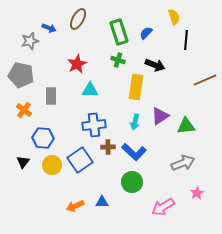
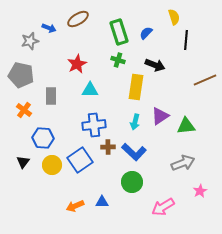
brown ellipse: rotated 30 degrees clockwise
pink star: moved 3 px right, 2 px up
